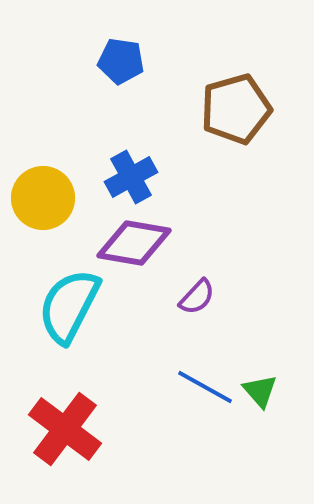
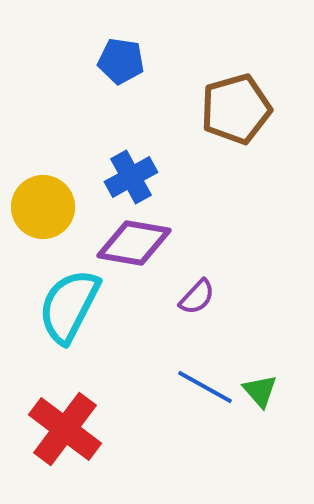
yellow circle: moved 9 px down
